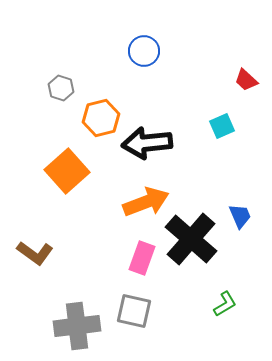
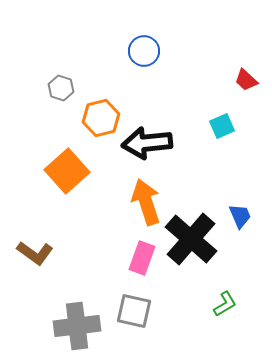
orange arrow: rotated 87 degrees counterclockwise
